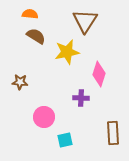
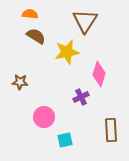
purple cross: moved 1 px up; rotated 28 degrees counterclockwise
brown rectangle: moved 2 px left, 3 px up
